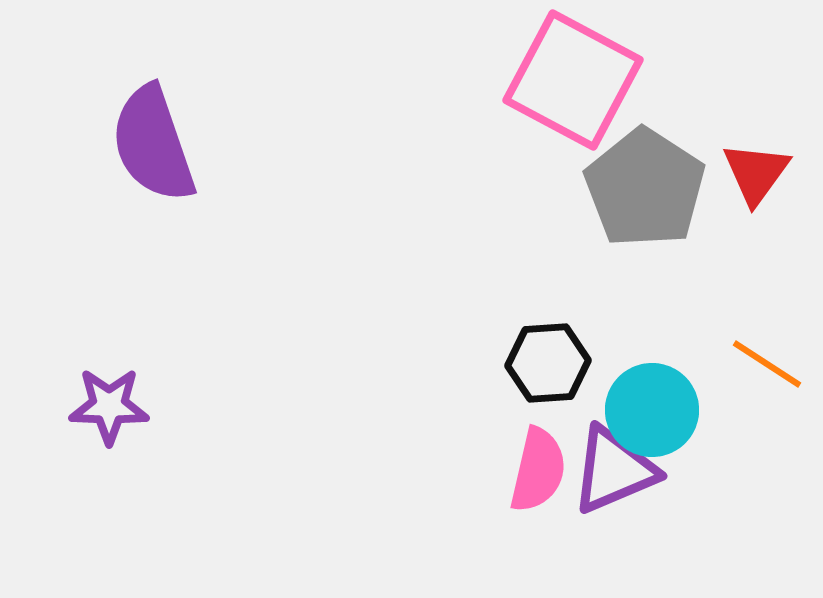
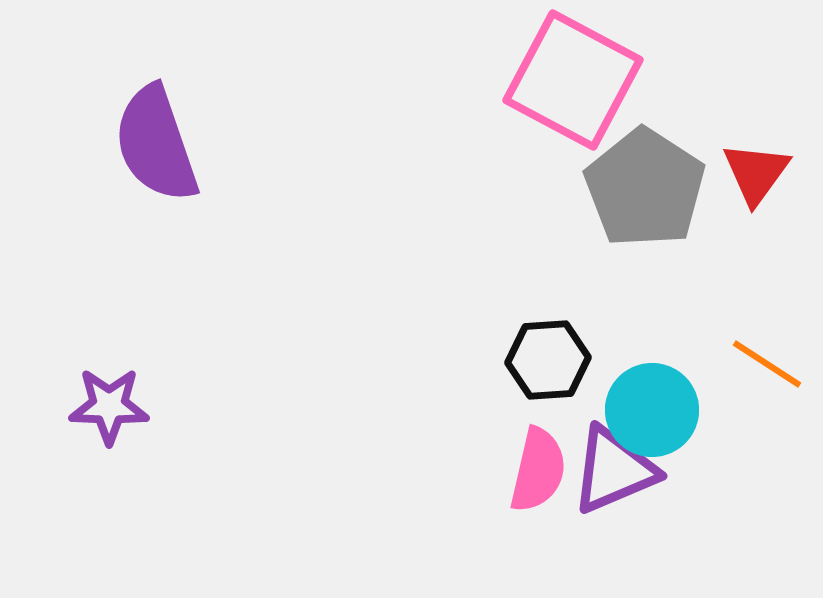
purple semicircle: moved 3 px right
black hexagon: moved 3 px up
